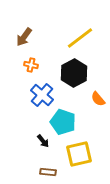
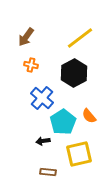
brown arrow: moved 2 px right
blue cross: moved 3 px down
orange semicircle: moved 9 px left, 17 px down
cyan pentagon: rotated 20 degrees clockwise
black arrow: rotated 120 degrees clockwise
